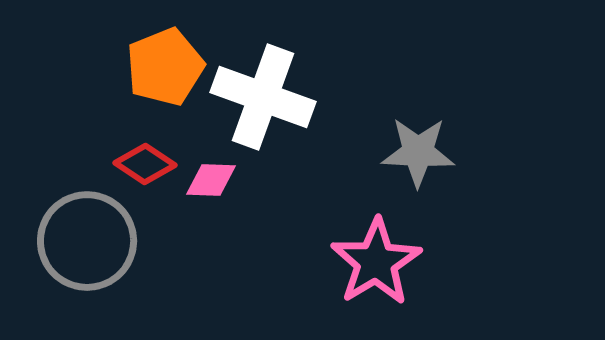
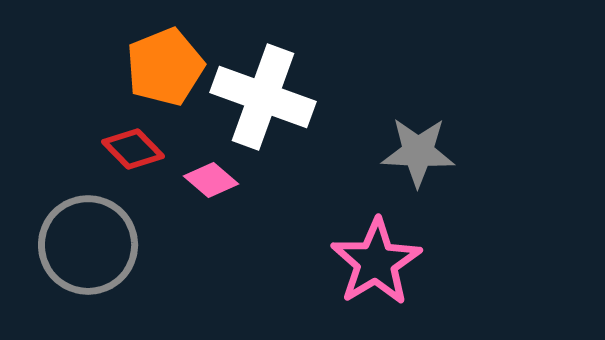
red diamond: moved 12 px left, 15 px up; rotated 12 degrees clockwise
pink diamond: rotated 38 degrees clockwise
gray circle: moved 1 px right, 4 px down
